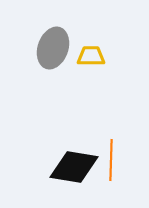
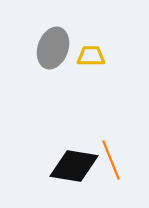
orange line: rotated 24 degrees counterclockwise
black diamond: moved 1 px up
